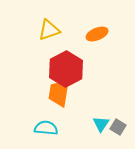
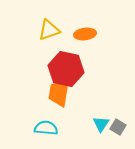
orange ellipse: moved 12 px left; rotated 15 degrees clockwise
red hexagon: rotated 20 degrees counterclockwise
